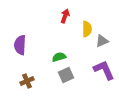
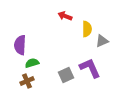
red arrow: rotated 88 degrees counterclockwise
green semicircle: moved 27 px left, 6 px down
purple L-shape: moved 14 px left, 2 px up
